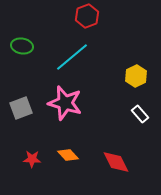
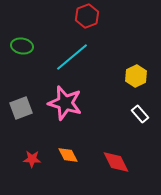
orange diamond: rotated 15 degrees clockwise
